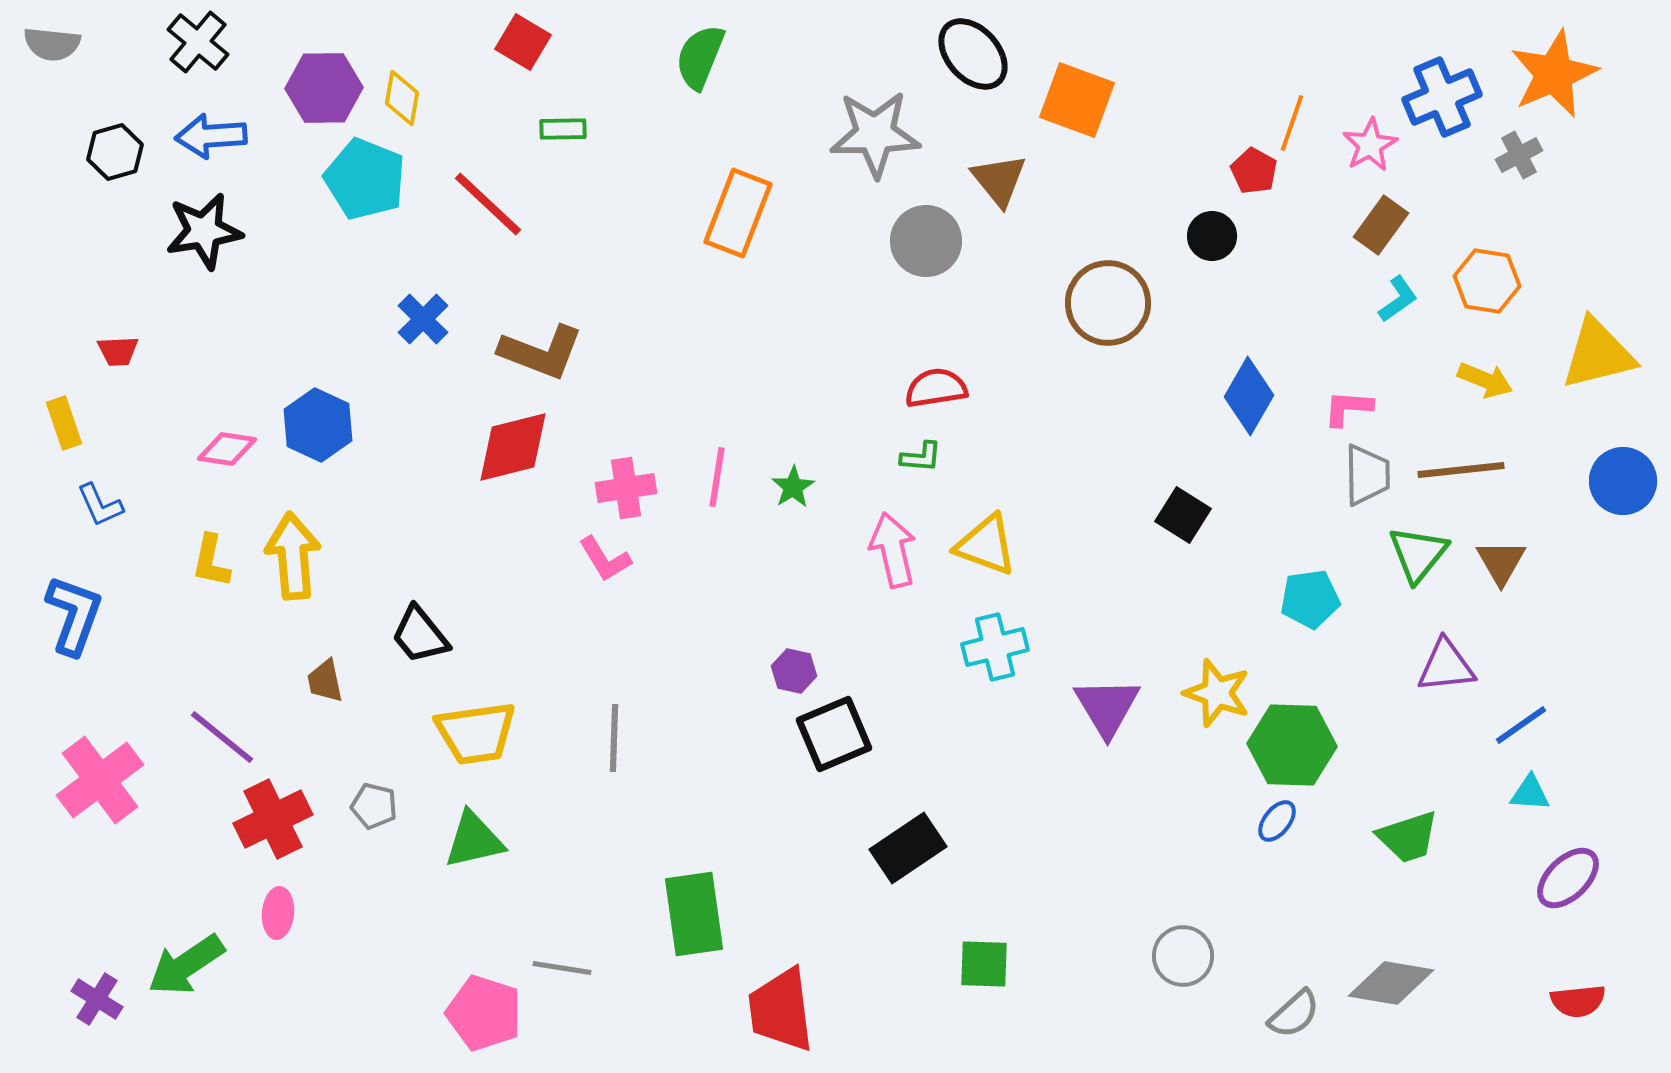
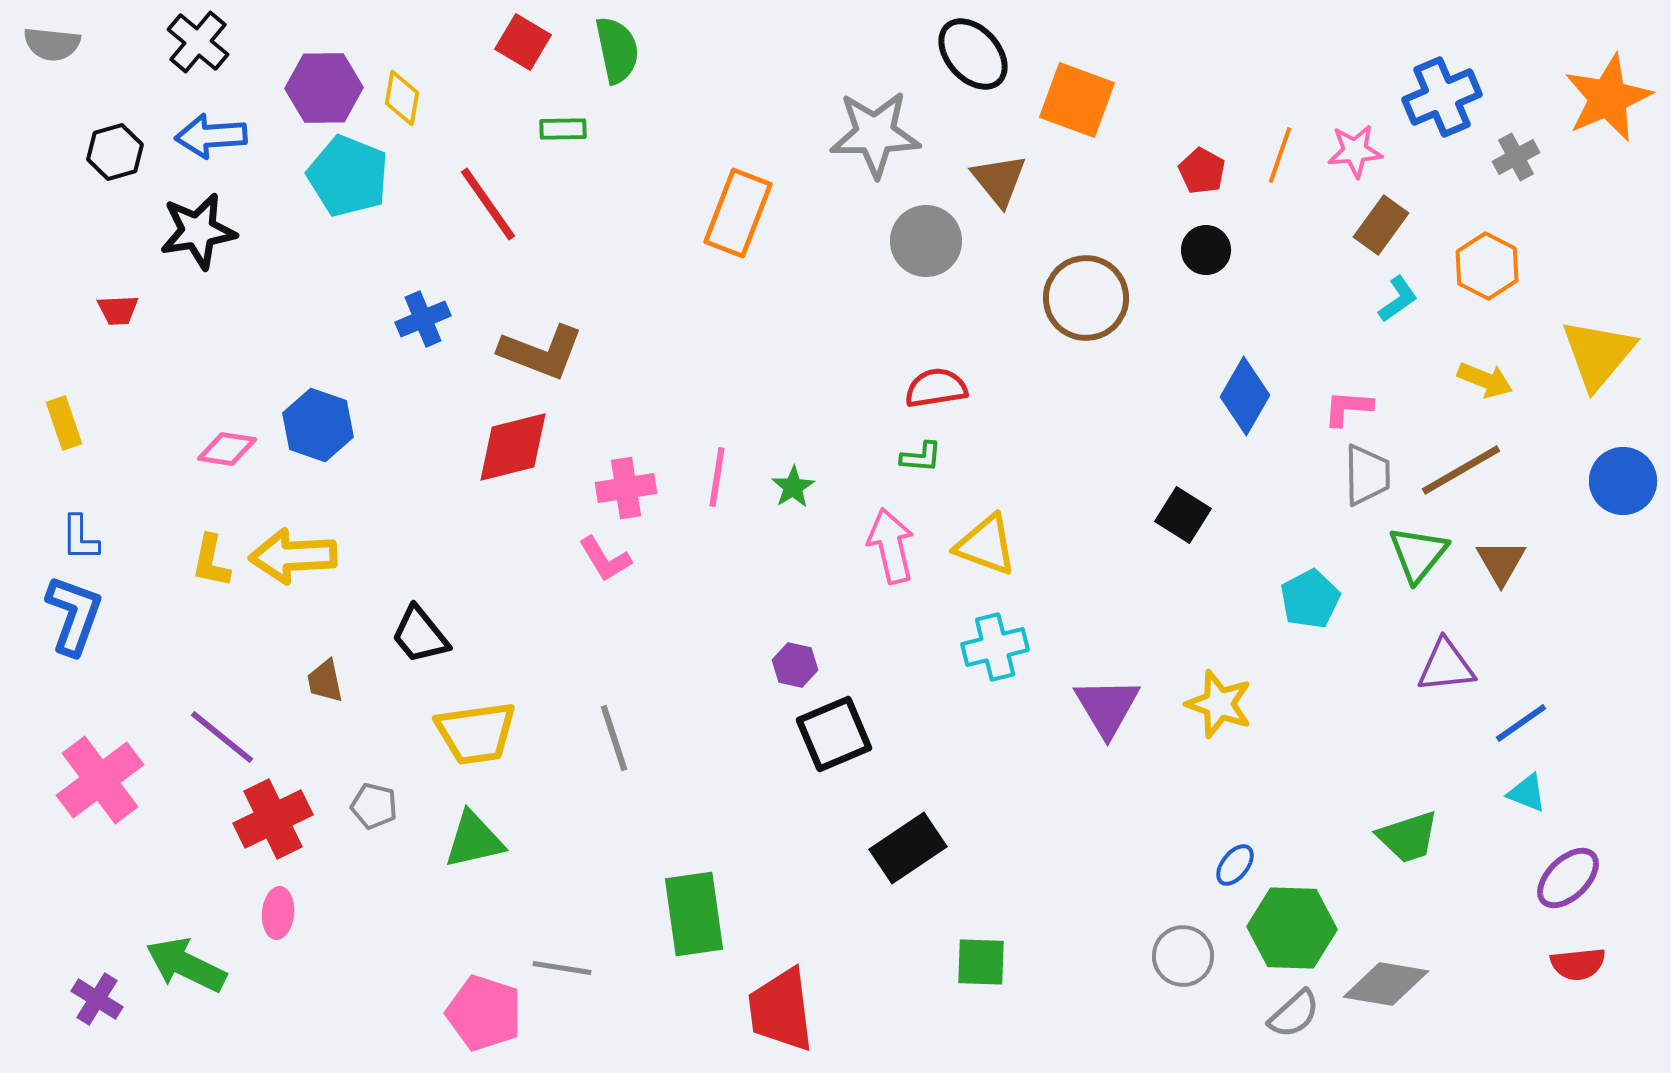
green semicircle at (700, 57): moved 83 px left, 7 px up; rotated 146 degrees clockwise
orange star at (1554, 74): moved 54 px right, 24 px down
orange line at (1292, 123): moved 12 px left, 32 px down
pink star at (1370, 145): moved 15 px left, 6 px down; rotated 24 degrees clockwise
gray cross at (1519, 155): moved 3 px left, 2 px down
red pentagon at (1254, 171): moved 52 px left
cyan pentagon at (365, 179): moved 17 px left, 3 px up
red line at (488, 204): rotated 12 degrees clockwise
black star at (204, 231): moved 6 px left
black circle at (1212, 236): moved 6 px left, 14 px down
orange hexagon at (1487, 281): moved 15 px up; rotated 18 degrees clockwise
brown circle at (1108, 303): moved 22 px left, 5 px up
blue cross at (423, 319): rotated 22 degrees clockwise
red trapezoid at (118, 351): moved 41 px up
yellow triangle at (1598, 354): rotated 36 degrees counterclockwise
blue diamond at (1249, 396): moved 4 px left
blue hexagon at (318, 425): rotated 6 degrees counterclockwise
brown line at (1461, 470): rotated 24 degrees counterclockwise
blue L-shape at (100, 505): moved 20 px left, 33 px down; rotated 24 degrees clockwise
pink arrow at (893, 550): moved 2 px left, 4 px up
yellow arrow at (293, 556): rotated 88 degrees counterclockwise
cyan pentagon at (1310, 599): rotated 20 degrees counterclockwise
purple hexagon at (794, 671): moved 1 px right, 6 px up
yellow star at (1217, 693): moved 2 px right, 11 px down
blue line at (1521, 725): moved 2 px up
gray line at (614, 738): rotated 20 degrees counterclockwise
green hexagon at (1292, 745): moved 183 px down
cyan triangle at (1530, 793): moved 3 px left; rotated 18 degrees clockwise
blue ellipse at (1277, 821): moved 42 px left, 44 px down
green square at (984, 964): moved 3 px left, 2 px up
green arrow at (186, 965): rotated 60 degrees clockwise
gray diamond at (1391, 983): moved 5 px left, 1 px down
red semicircle at (1578, 1001): moved 37 px up
